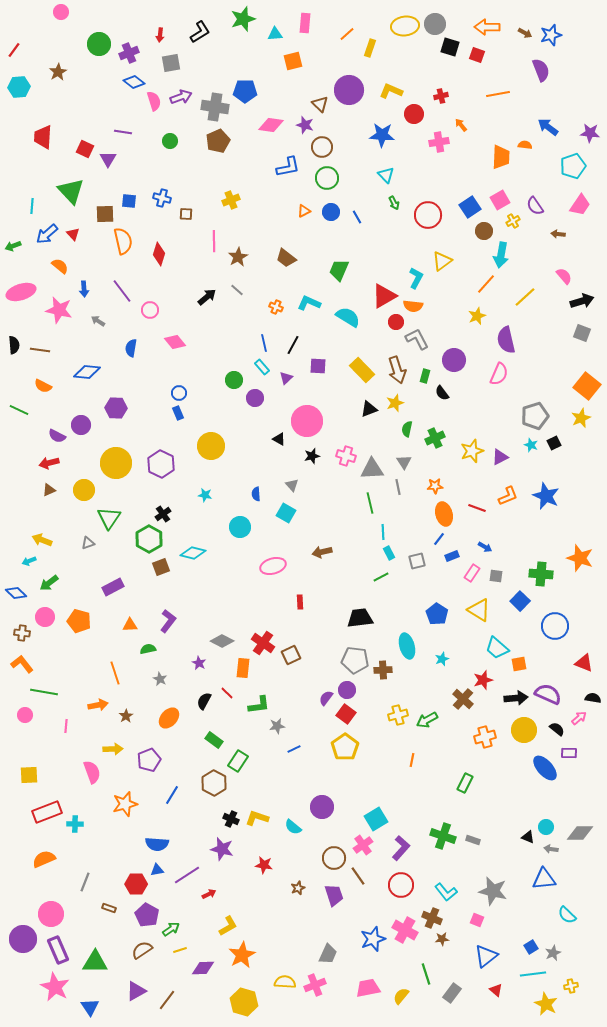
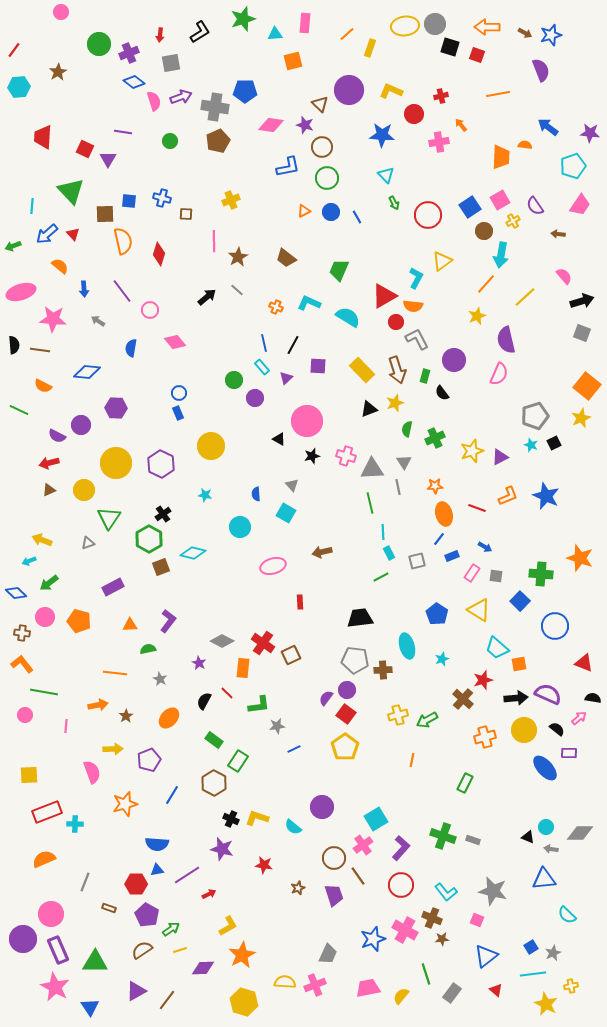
pink star at (59, 310): moved 6 px left, 9 px down; rotated 8 degrees counterclockwise
orange line at (115, 673): rotated 65 degrees counterclockwise
